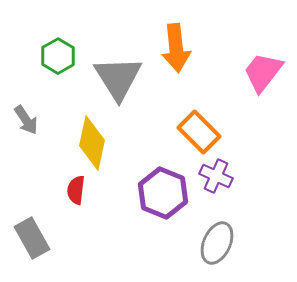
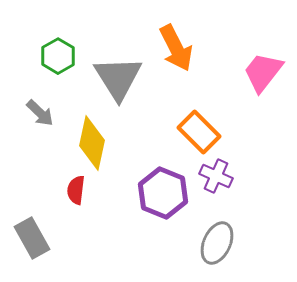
orange arrow: rotated 21 degrees counterclockwise
gray arrow: moved 14 px right, 7 px up; rotated 12 degrees counterclockwise
